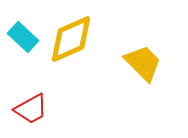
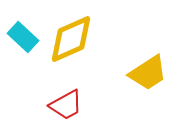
yellow trapezoid: moved 5 px right, 10 px down; rotated 102 degrees clockwise
red trapezoid: moved 35 px right, 4 px up
